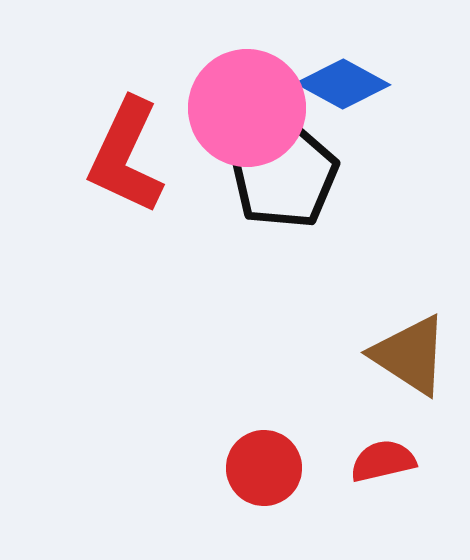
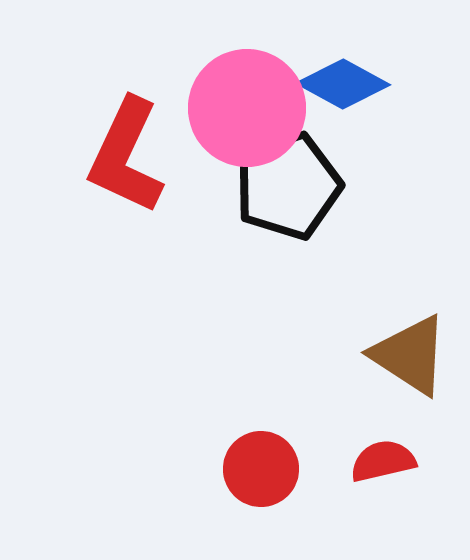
black pentagon: moved 4 px right, 11 px down; rotated 12 degrees clockwise
red circle: moved 3 px left, 1 px down
